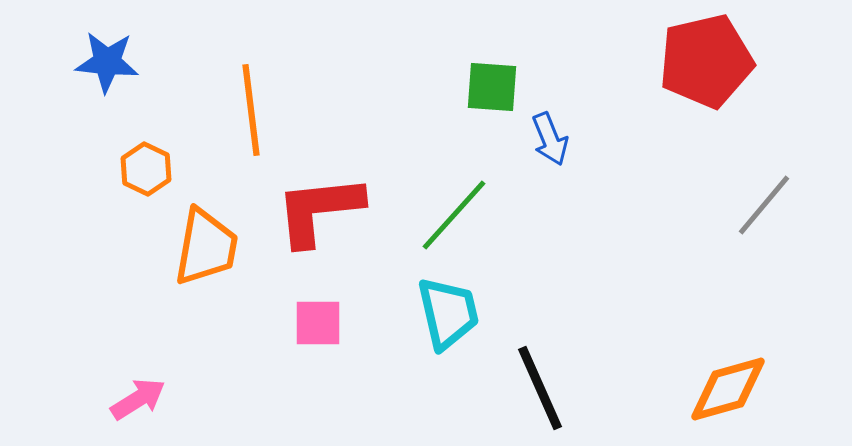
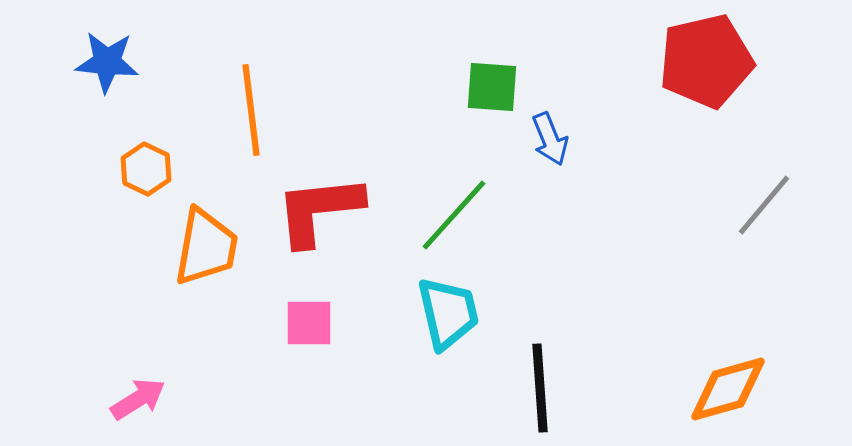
pink square: moved 9 px left
black line: rotated 20 degrees clockwise
